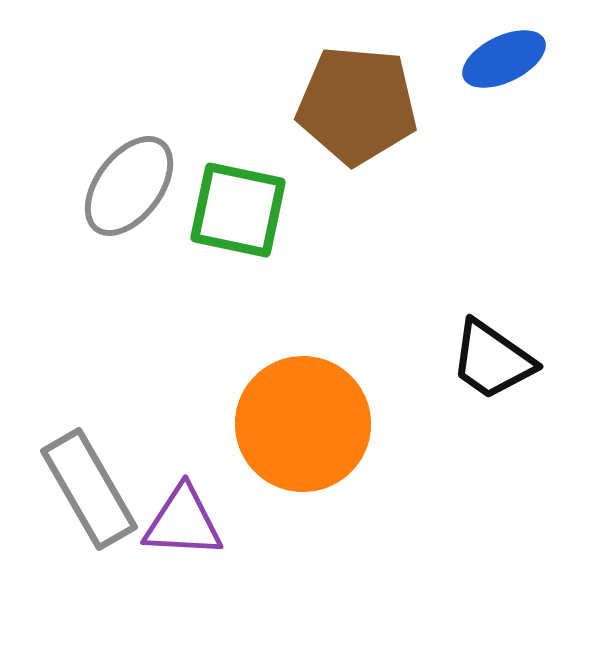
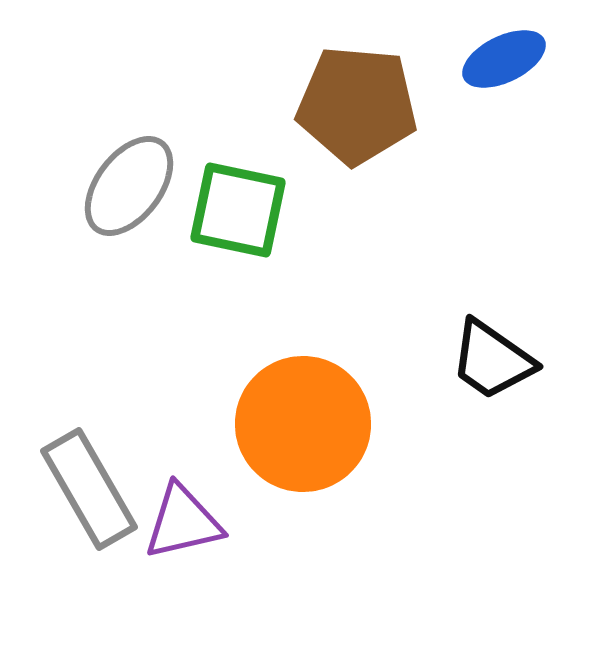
purple triangle: rotated 16 degrees counterclockwise
